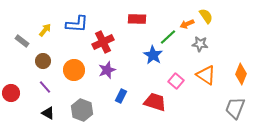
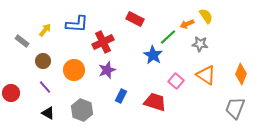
red rectangle: moved 2 px left; rotated 24 degrees clockwise
